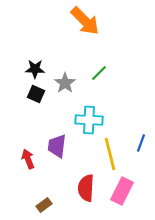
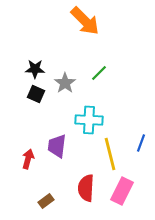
red arrow: rotated 36 degrees clockwise
brown rectangle: moved 2 px right, 4 px up
